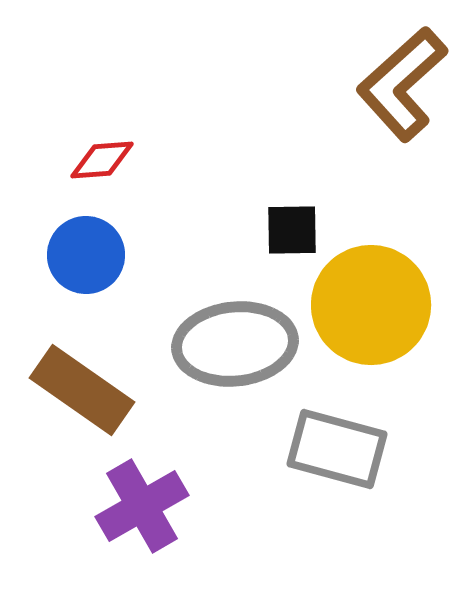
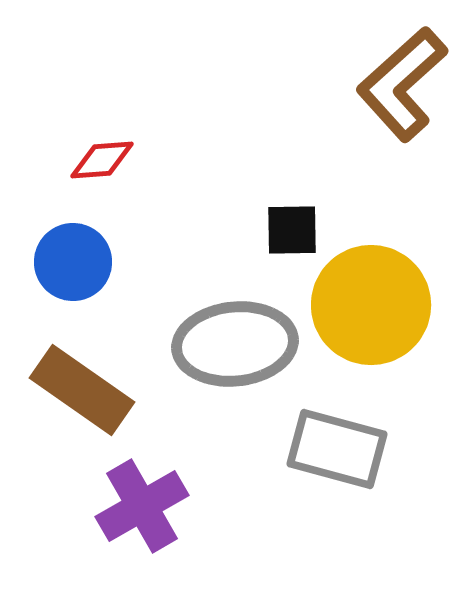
blue circle: moved 13 px left, 7 px down
